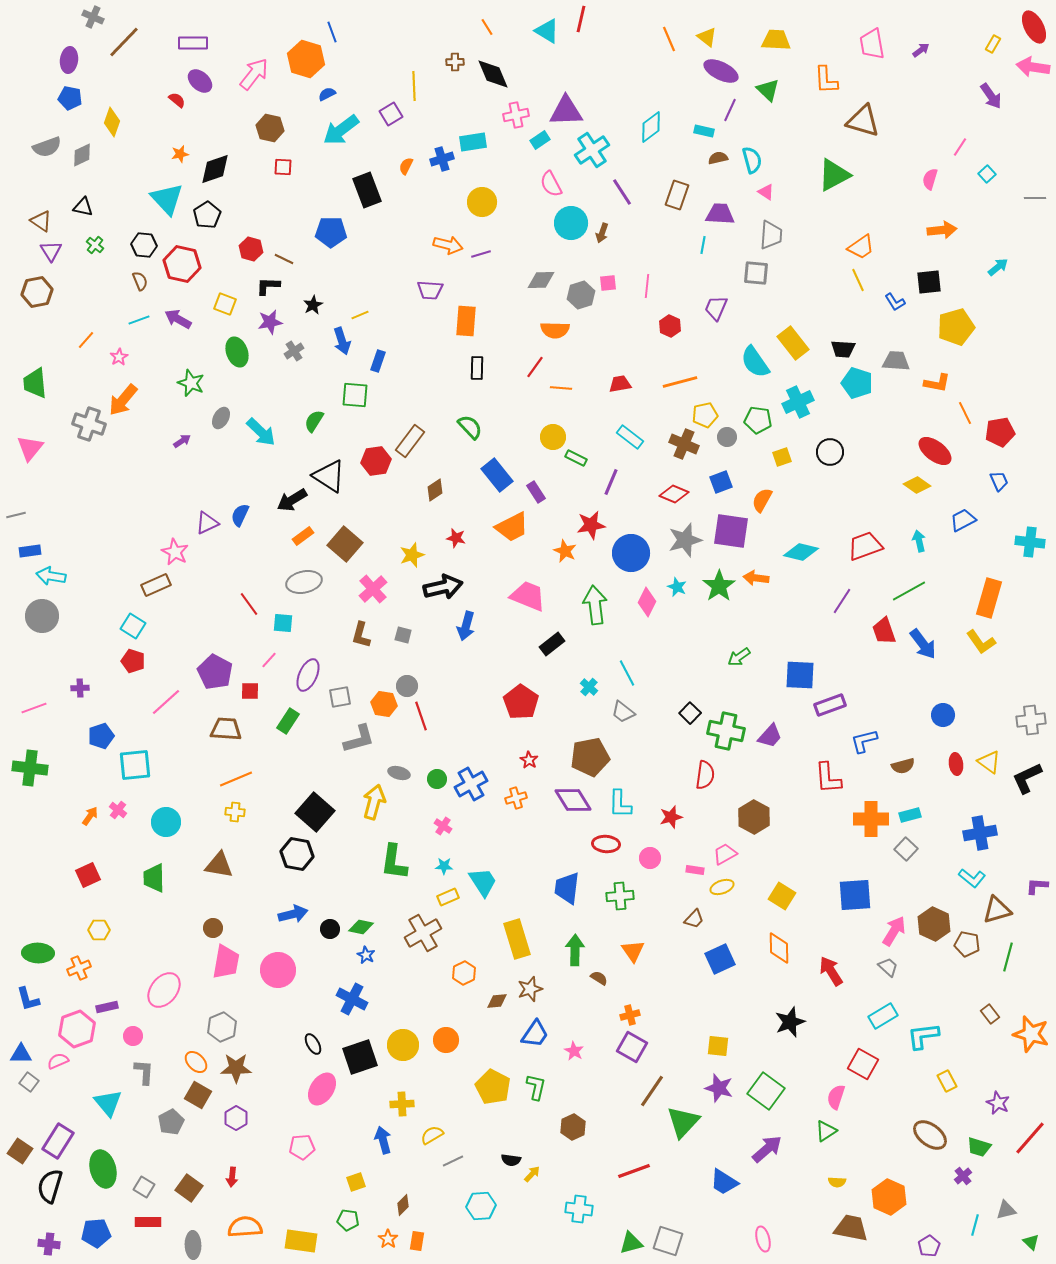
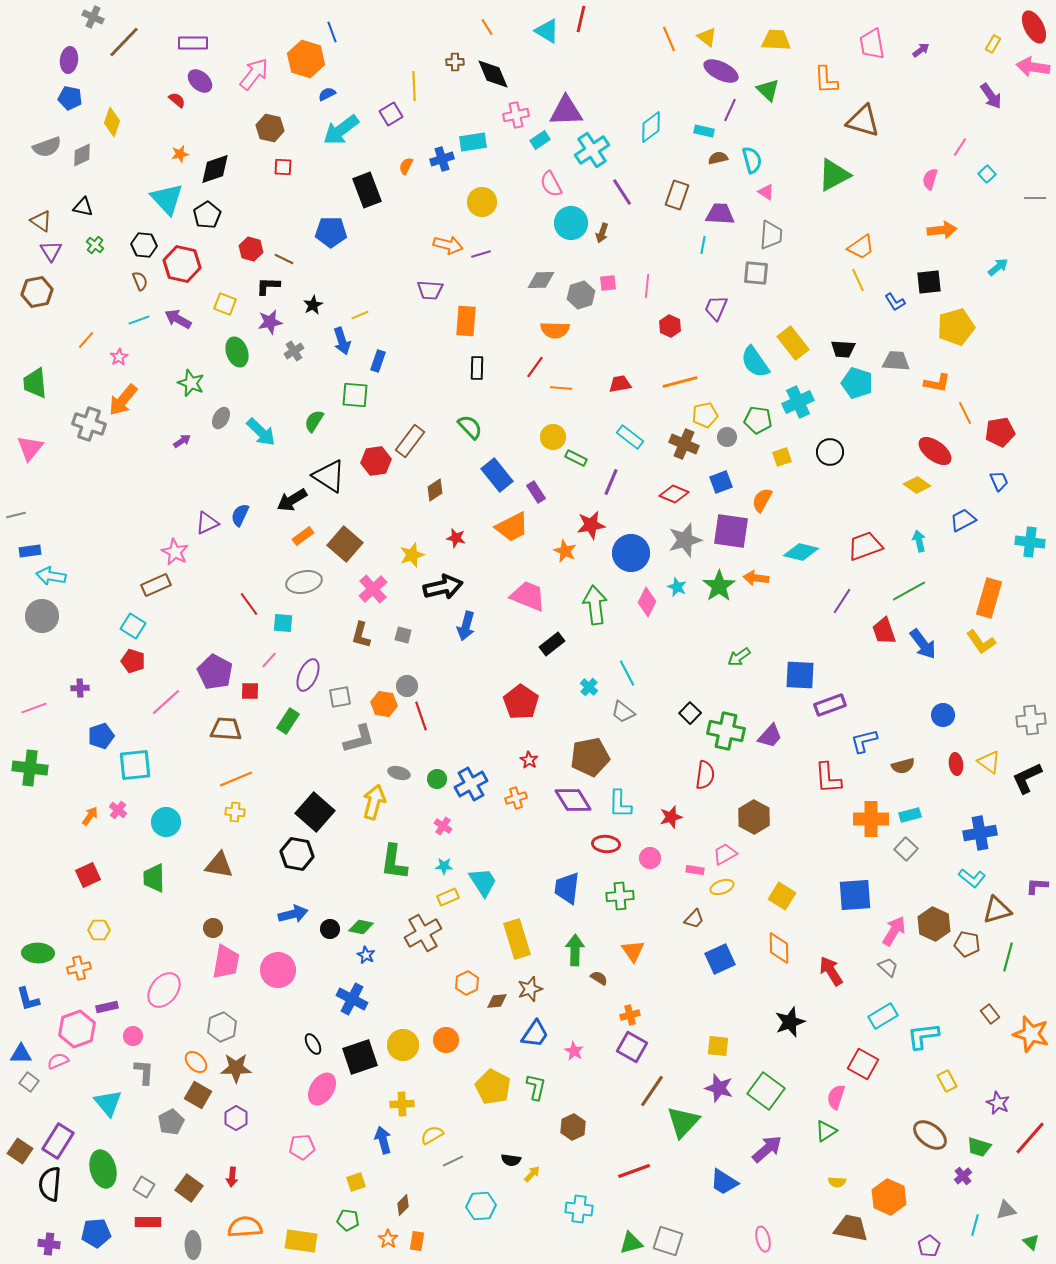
orange cross at (79, 968): rotated 10 degrees clockwise
orange hexagon at (464, 973): moved 3 px right, 10 px down
black semicircle at (50, 1186): moved 2 px up; rotated 12 degrees counterclockwise
